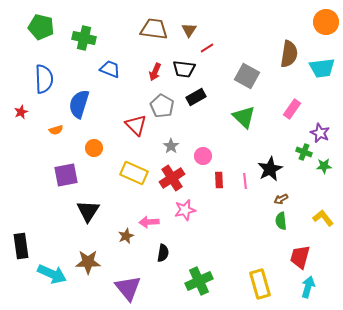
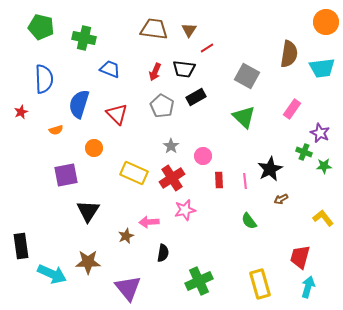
red triangle at (136, 125): moved 19 px left, 11 px up
green semicircle at (281, 221): moved 32 px left; rotated 30 degrees counterclockwise
